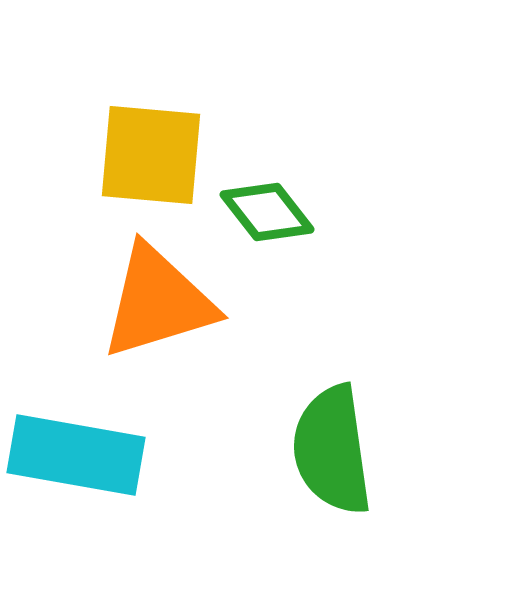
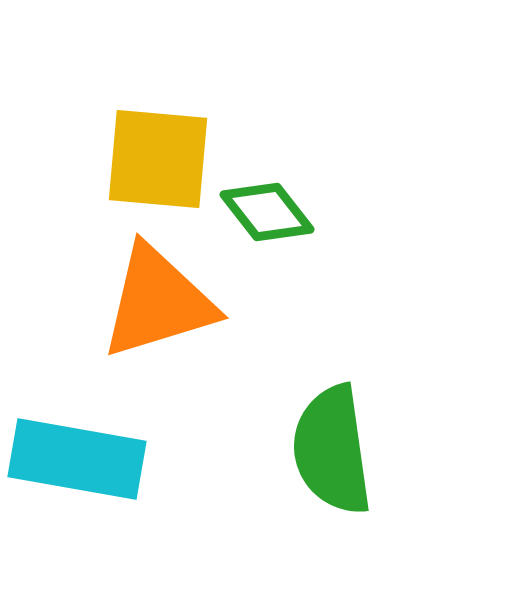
yellow square: moved 7 px right, 4 px down
cyan rectangle: moved 1 px right, 4 px down
